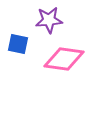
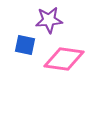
blue square: moved 7 px right, 1 px down
